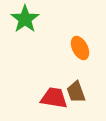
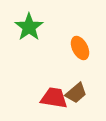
green star: moved 4 px right, 8 px down
brown trapezoid: moved 1 px down; rotated 110 degrees counterclockwise
